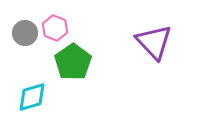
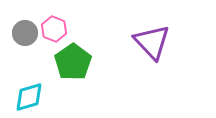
pink hexagon: moved 1 px left, 1 px down
purple triangle: moved 2 px left
cyan diamond: moved 3 px left
